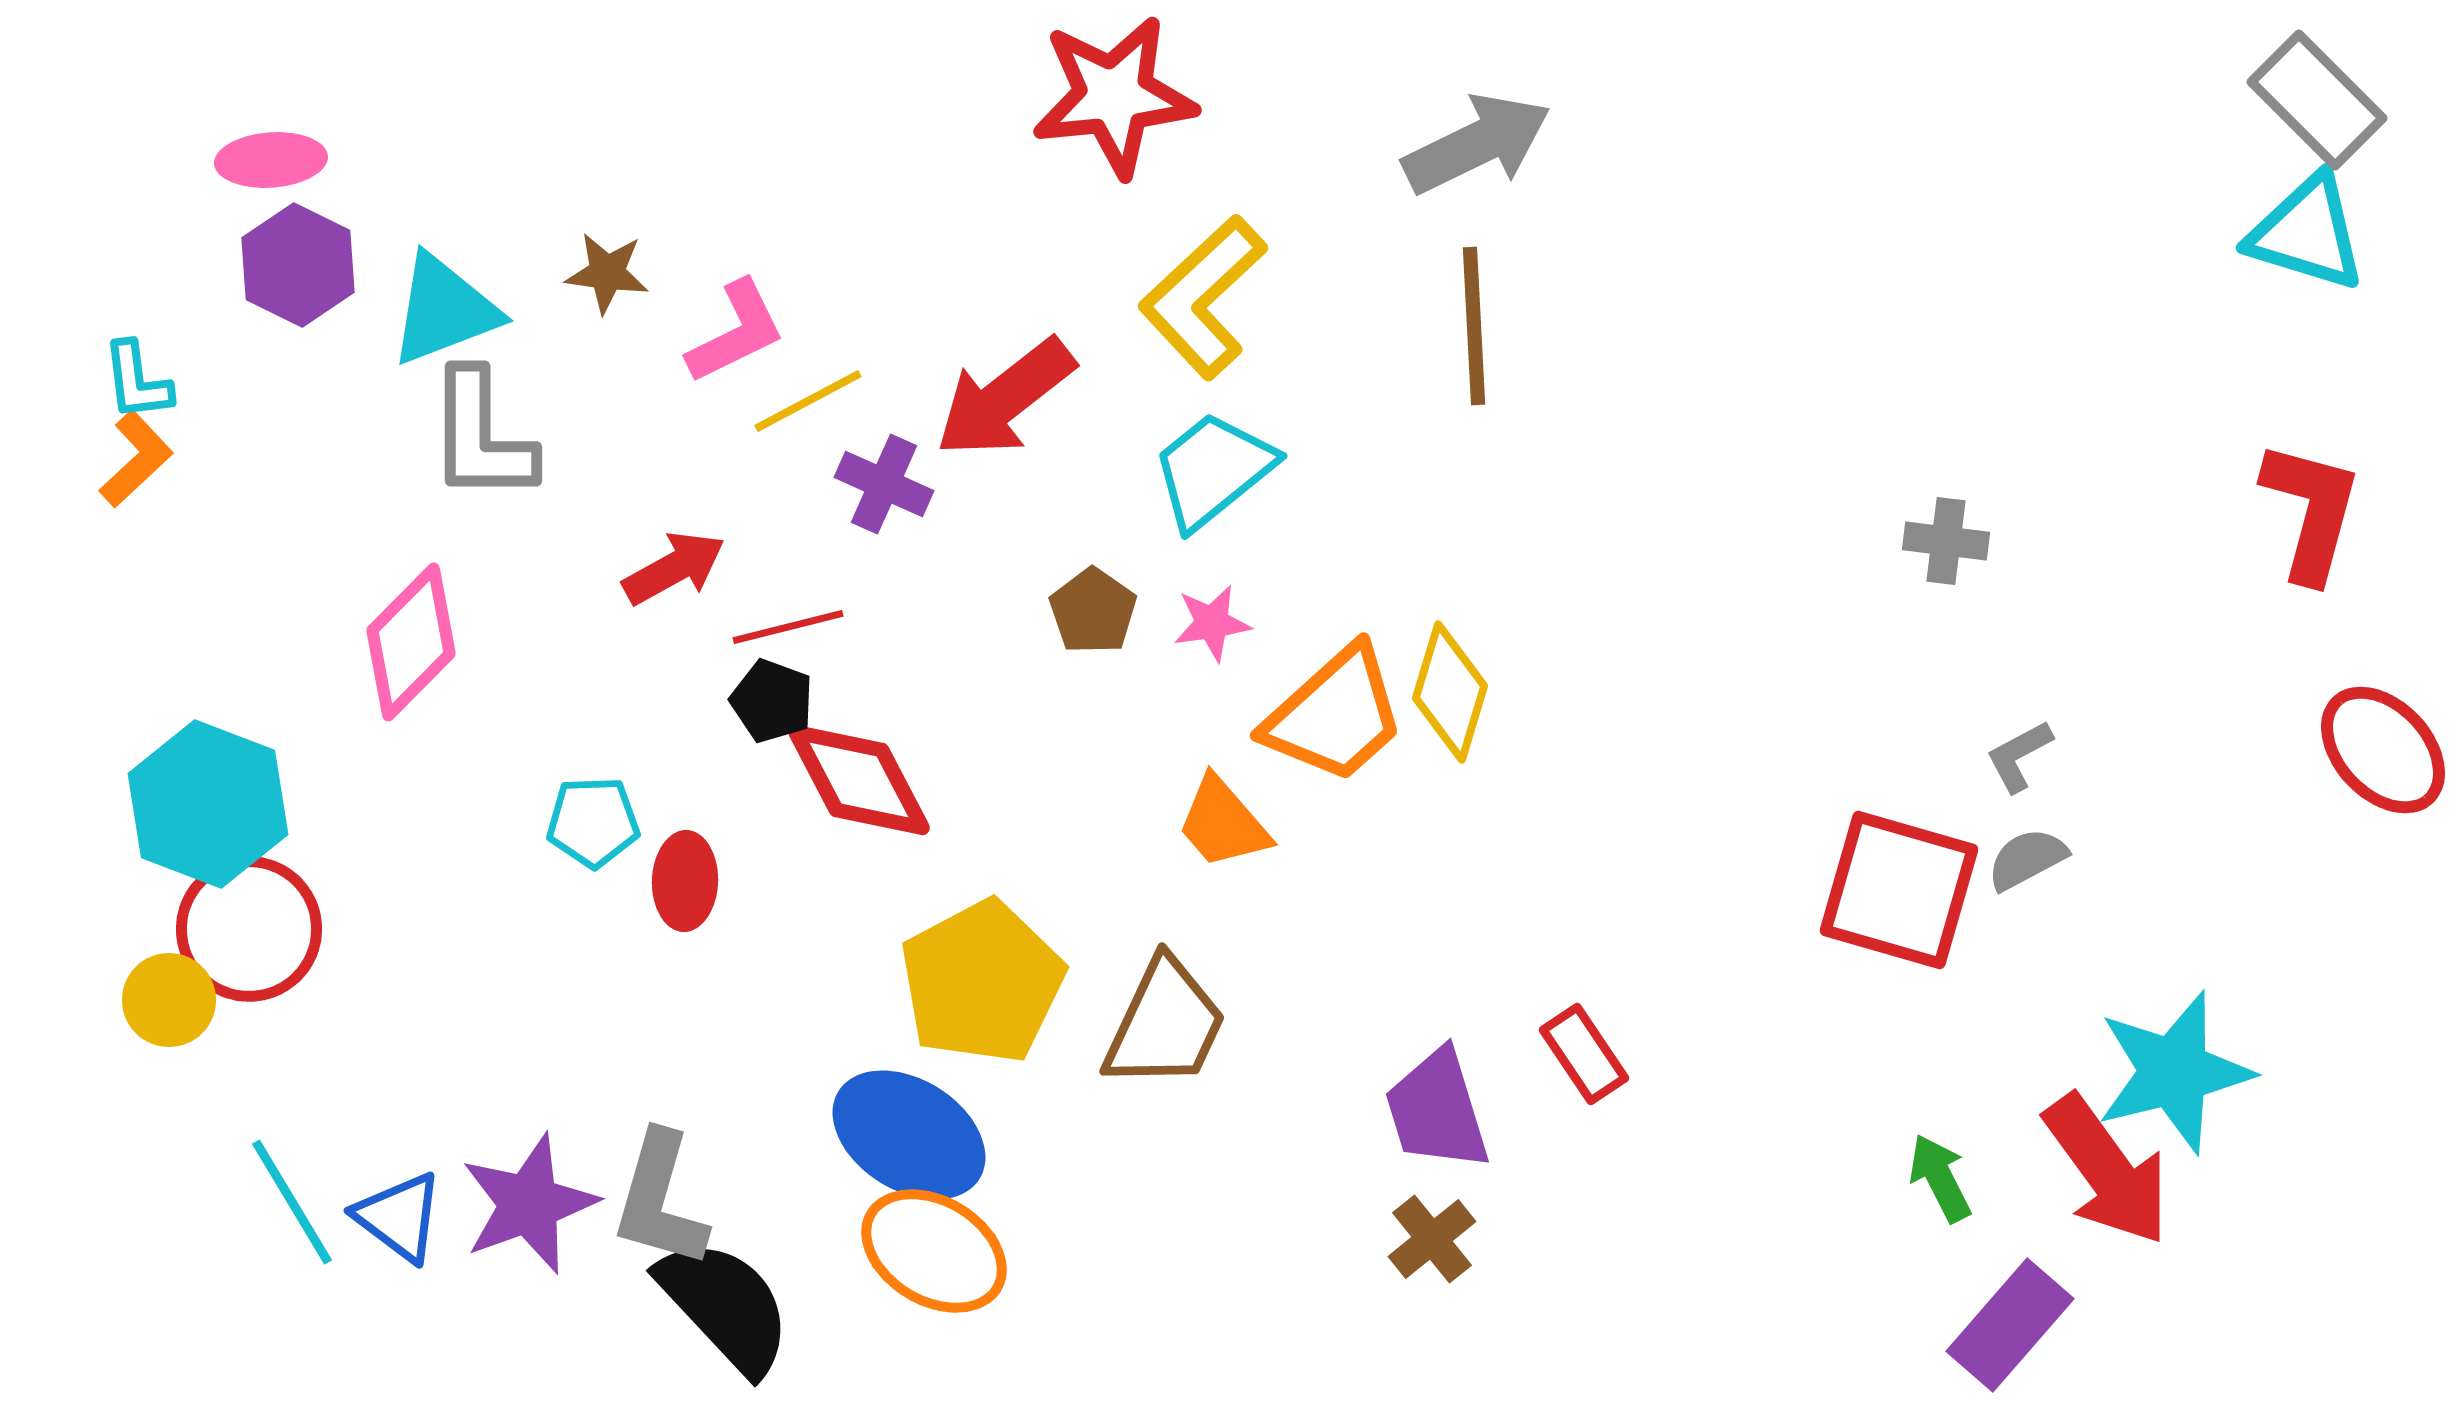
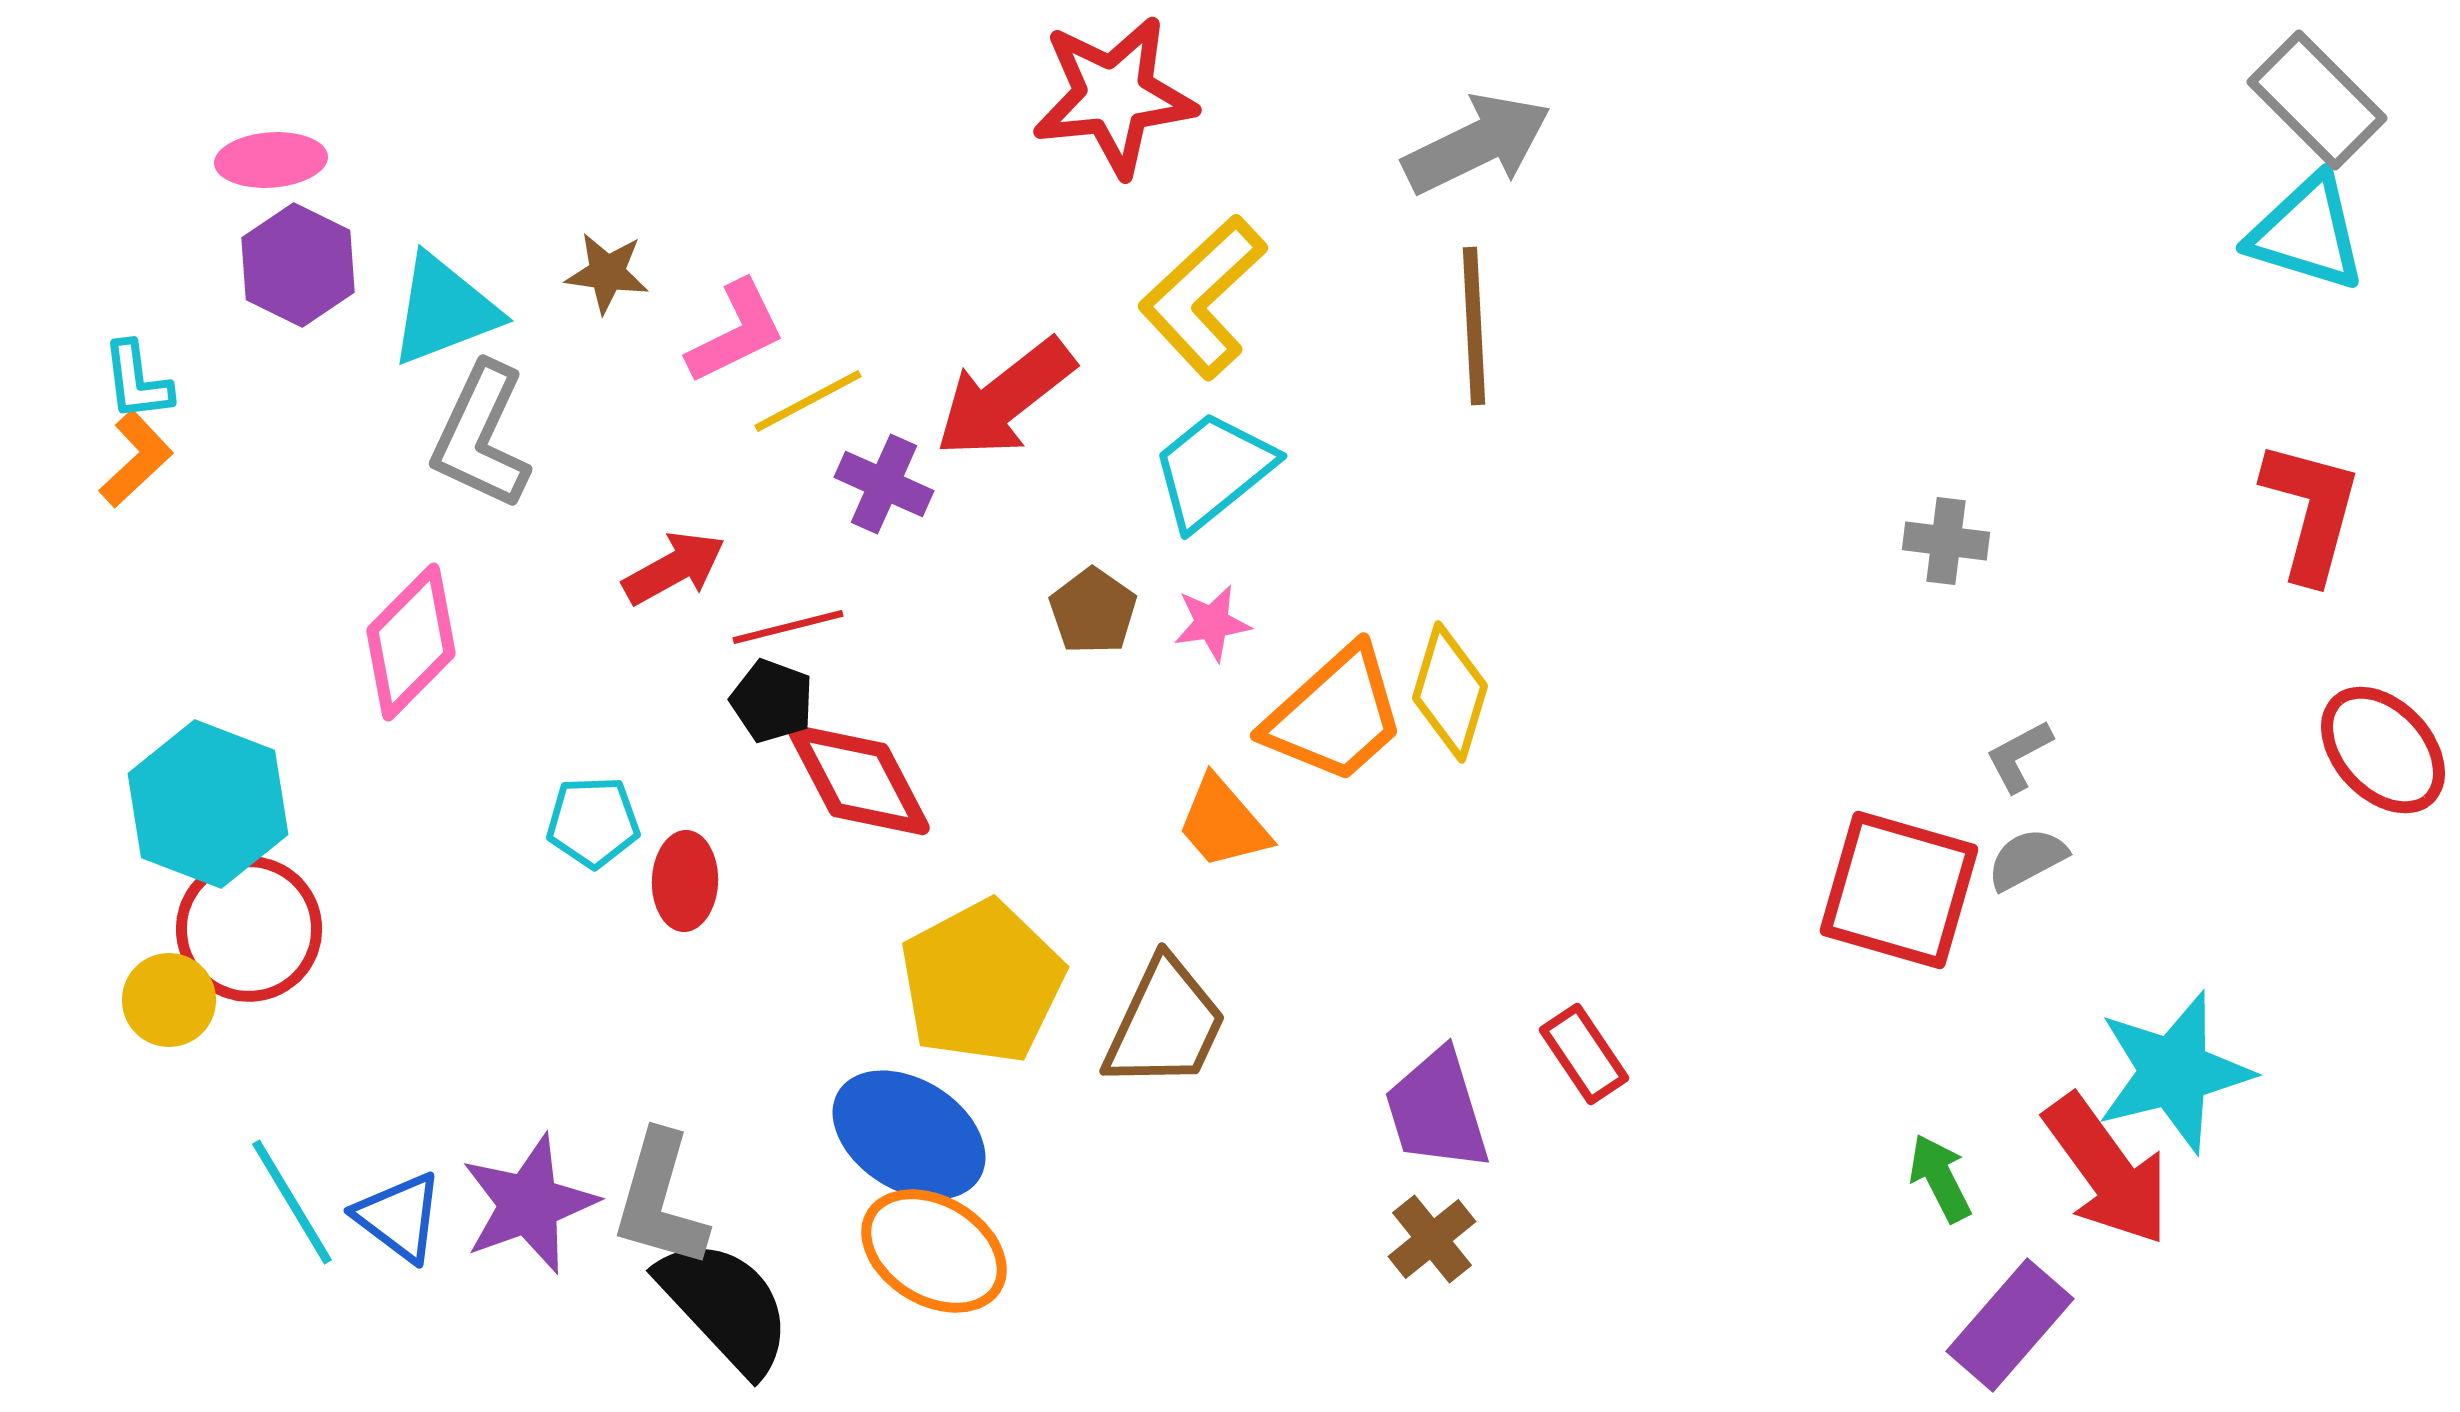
gray L-shape at (481, 436): rotated 25 degrees clockwise
